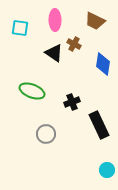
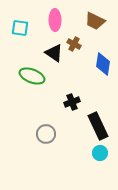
green ellipse: moved 15 px up
black rectangle: moved 1 px left, 1 px down
cyan circle: moved 7 px left, 17 px up
